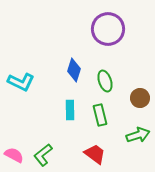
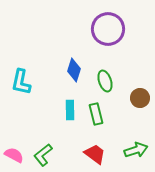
cyan L-shape: rotated 76 degrees clockwise
green rectangle: moved 4 px left, 1 px up
green arrow: moved 2 px left, 15 px down
